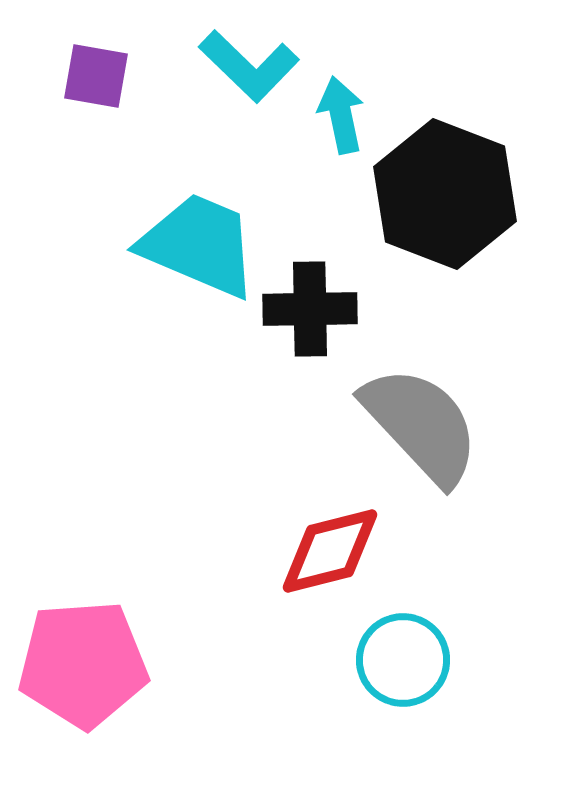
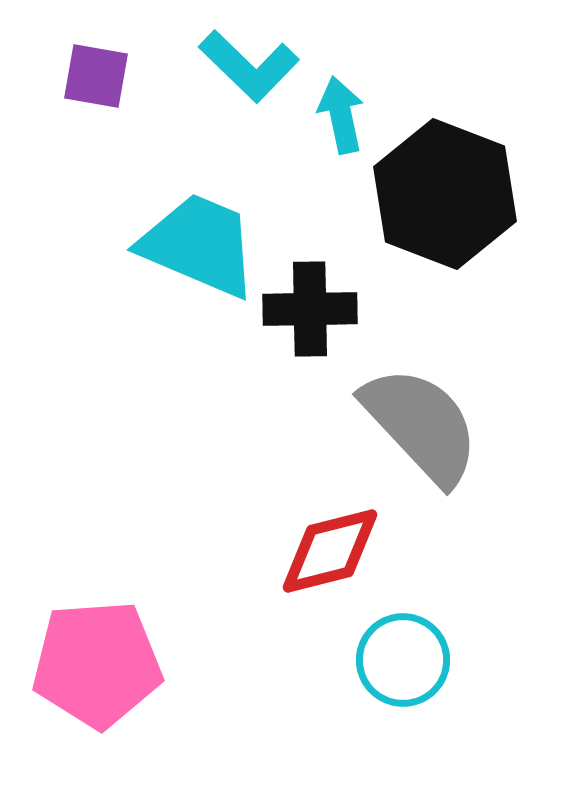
pink pentagon: moved 14 px right
